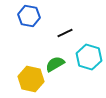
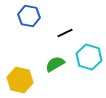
yellow hexagon: moved 11 px left, 1 px down
